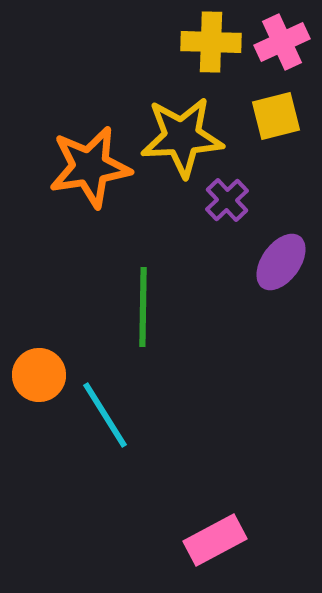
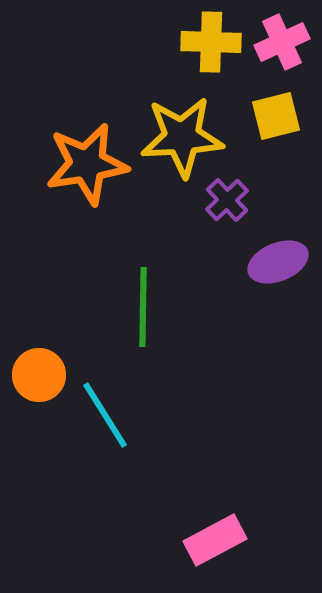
orange star: moved 3 px left, 3 px up
purple ellipse: moved 3 px left; rotated 32 degrees clockwise
